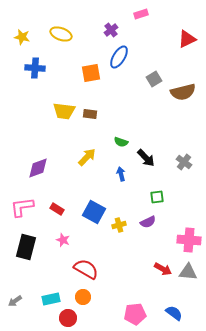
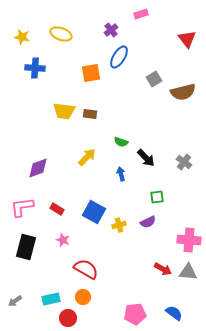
red triangle: rotated 42 degrees counterclockwise
